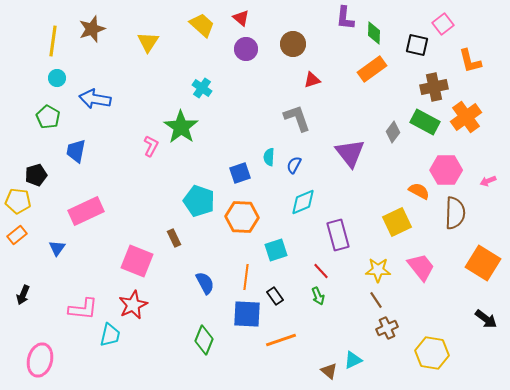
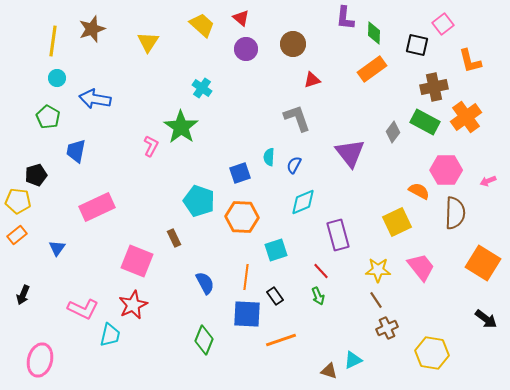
pink rectangle at (86, 211): moved 11 px right, 4 px up
pink L-shape at (83, 309): rotated 20 degrees clockwise
brown triangle at (329, 371): rotated 24 degrees counterclockwise
